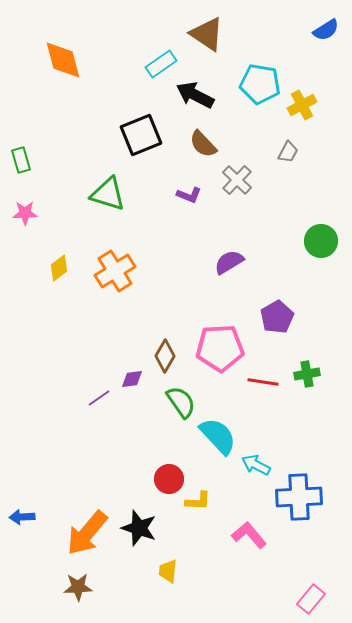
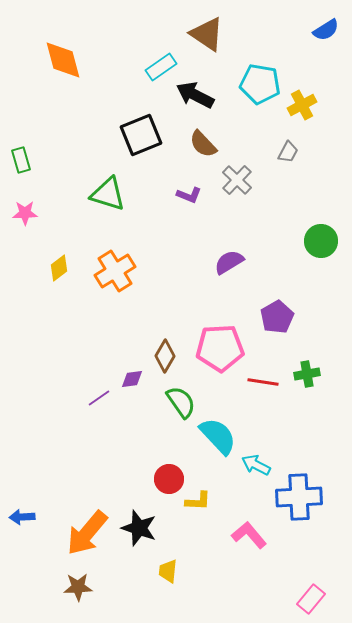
cyan rectangle: moved 3 px down
